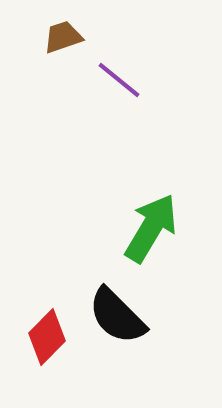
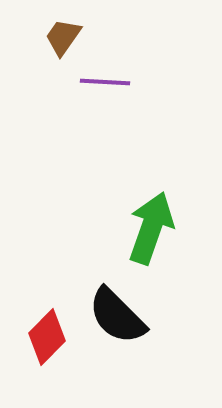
brown trapezoid: rotated 36 degrees counterclockwise
purple line: moved 14 px left, 2 px down; rotated 36 degrees counterclockwise
green arrow: rotated 12 degrees counterclockwise
